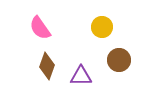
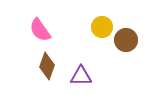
pink semicircle: moved 2 px down
brown circle: moved 7 px right, 20 px up
